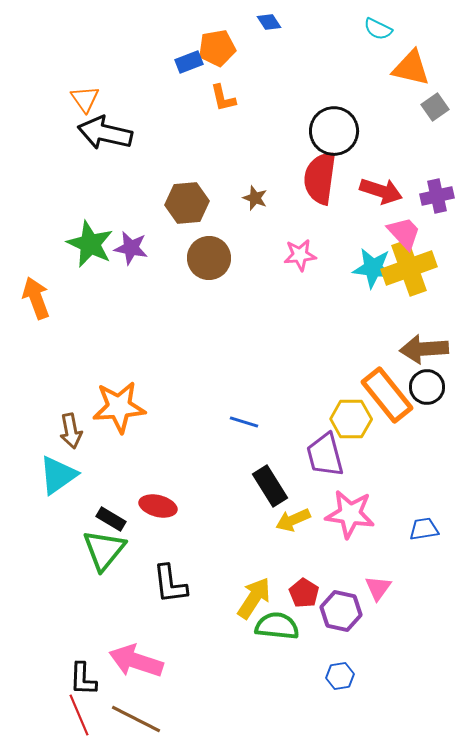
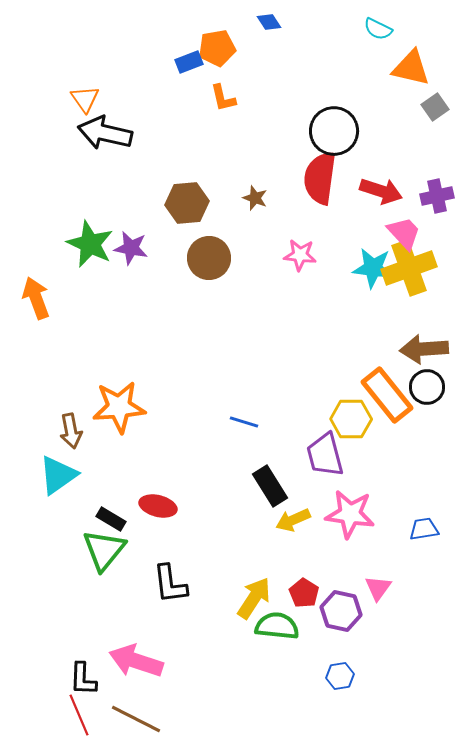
pink star at (300, 255): rotated 12 degrees clockwise
